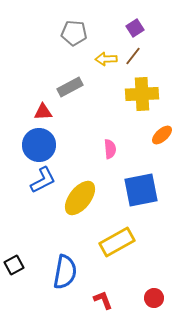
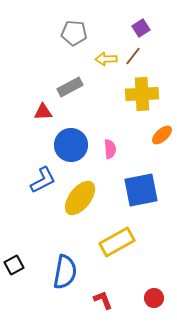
purple square: moved 6 px right
blue circle: moved 32 px right
